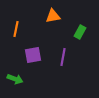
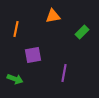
green rectangle: moved 2 px right; rotated 16 degrees clockwise
purple line: moved 1 px right, 16 px down
